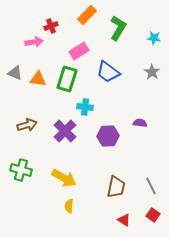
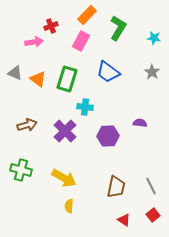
pink rectangle: moved 2 px right, 10 px up; rotated 30 degrees counterclockwise
orange triangle: rotated 30 degrees clockwise
red square: rotated 16 degrees clockwise
